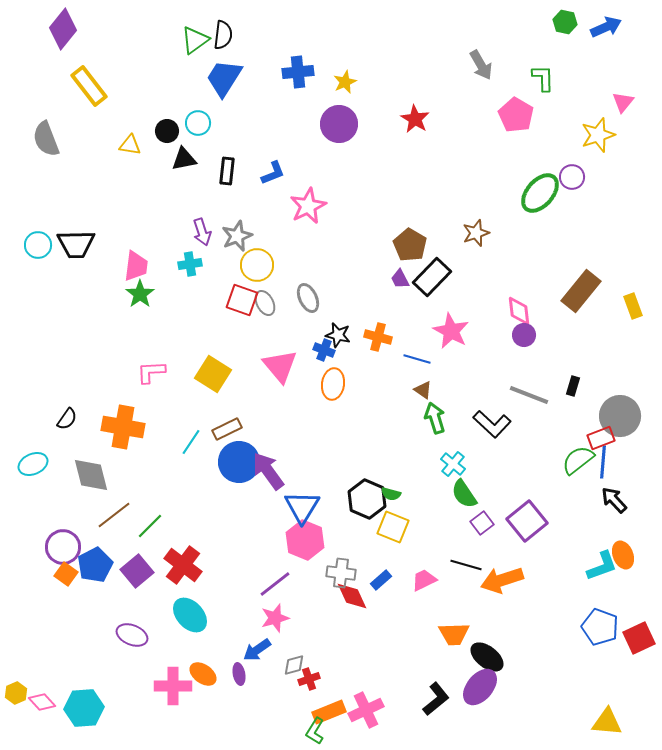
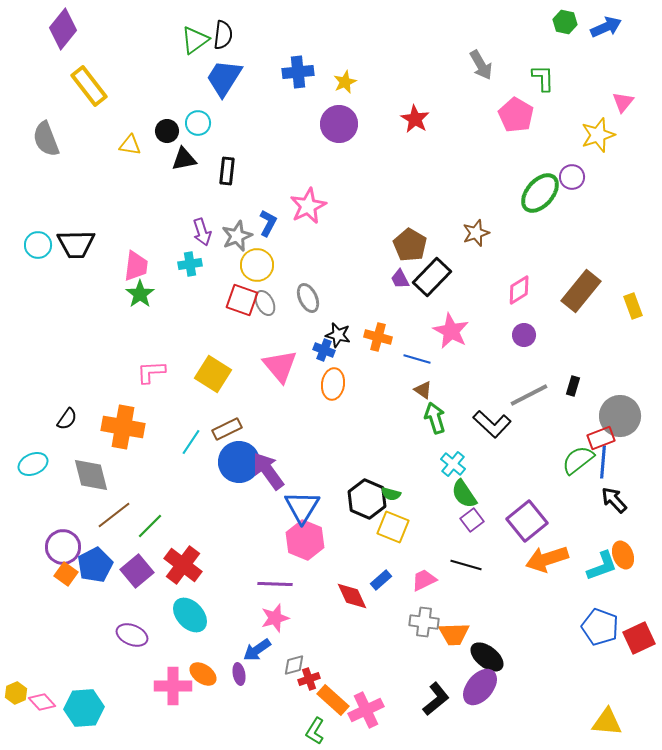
blue L-shape at (273, 173): moved 5 px left, 50 px down; rotated 40 degrees counterclockwise
pink diamond at (519, 311): moved 21 px up; rotated 64 degrees clockwise
gray line at (529, 395): rotated 48 degrees counterclockwise
purple square at (482, 523): moved 10 px left, 3 px up
gray cross at (341, 573): moved 83 px right, 49 px down
orange arrow at (502, 580): moved 45 px right, 21 px up
purple line at (275, 584): rotated 40 degrees clockwise
orange rectangle at (329, 712): moved 4 px right, 12 px up; rotated 64 degrees clockwise
